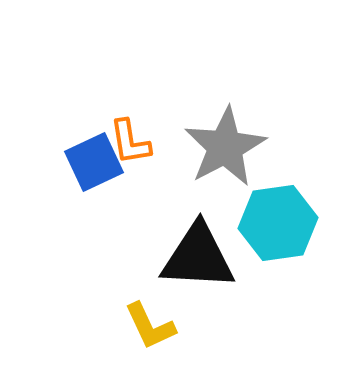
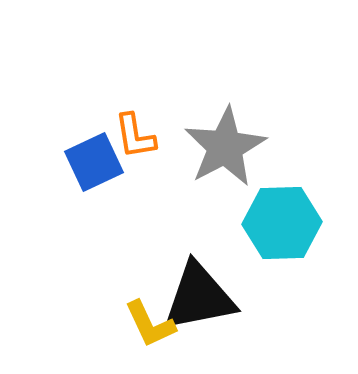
orange L-shape: moved 5 px right, 6 px up
cyan hexagon: moved 4 px right; rotated 6 degrees clockwise
black triangle: moved 1 px right, 40 px down; rotated 14 degrees counterclockwise
yellow L-shape: moved 2 px up
